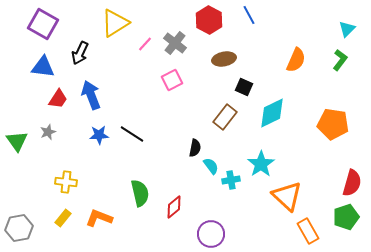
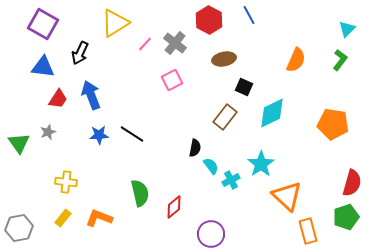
green triangle: moved 2 px right, 2 px down
cyan cross: rotated 18 degrees counterclockwise
orange rectangle: rotated 15 degrees clockwise
